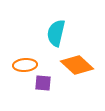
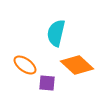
orange ellipse: rotated 40 degrees clockwise
purple square: moved 4 px right
